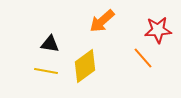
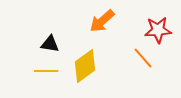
yellow line: rotated 10 degrees counterclockwise
